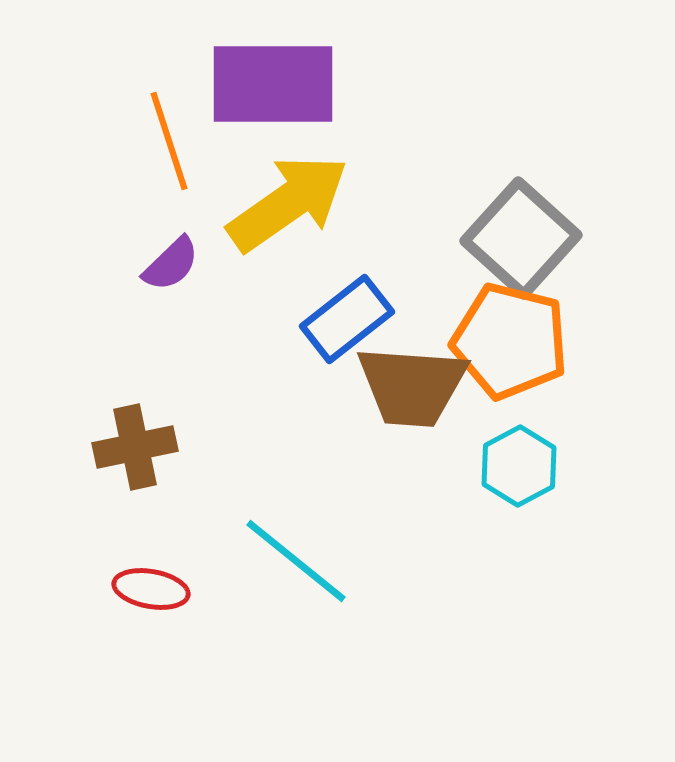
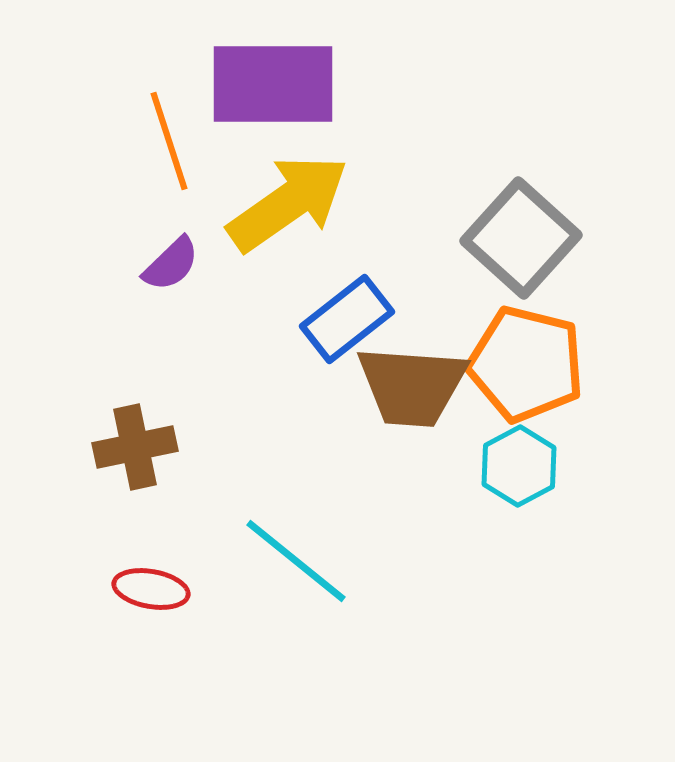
orange pentagon: moved 16 px right, 23 px down
